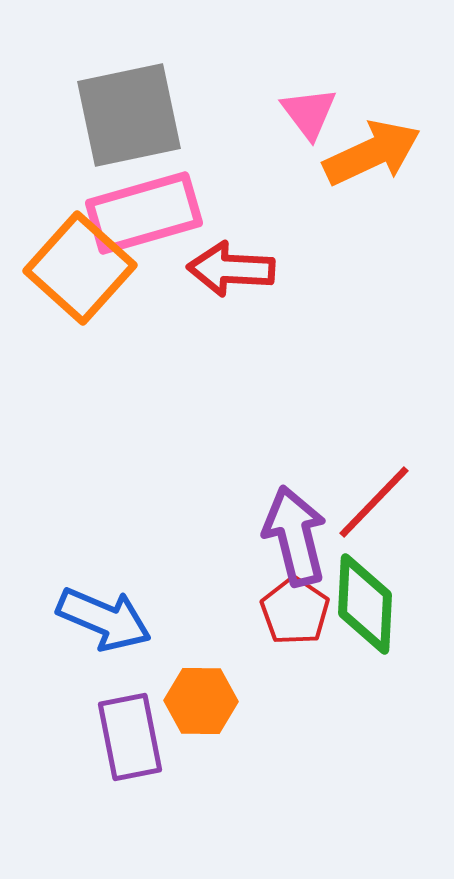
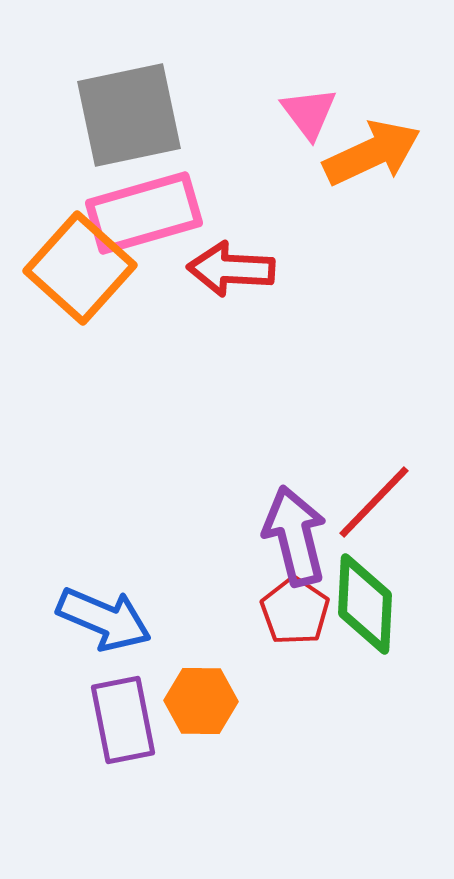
purple rectangle: moved 7 px left, 17 px up
